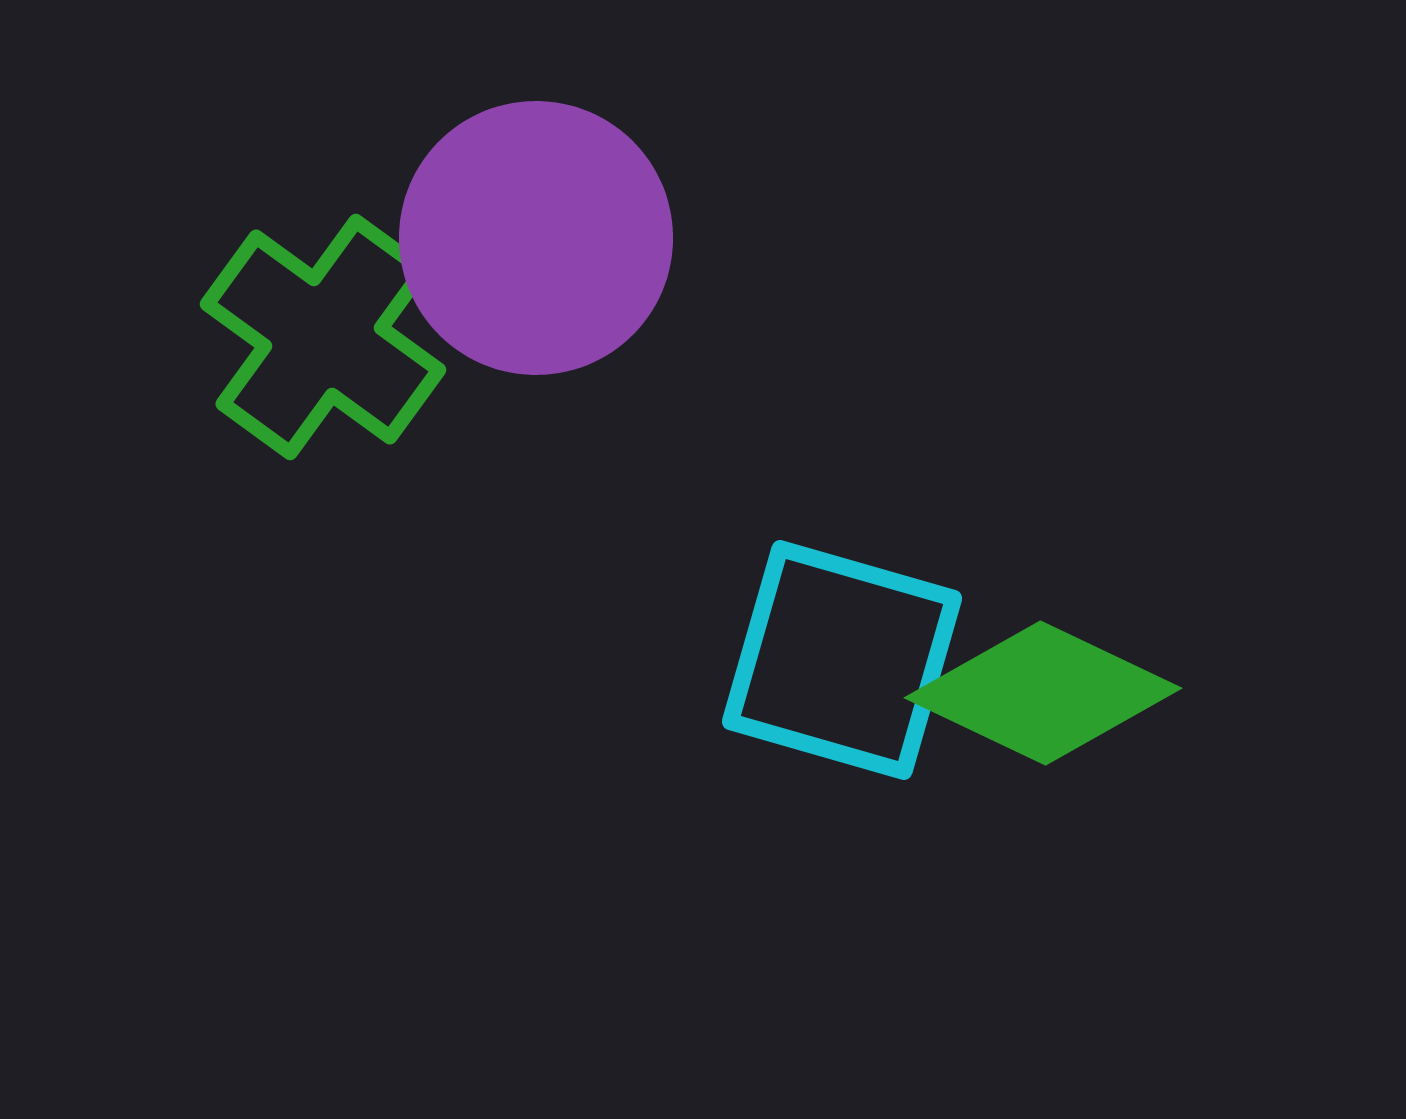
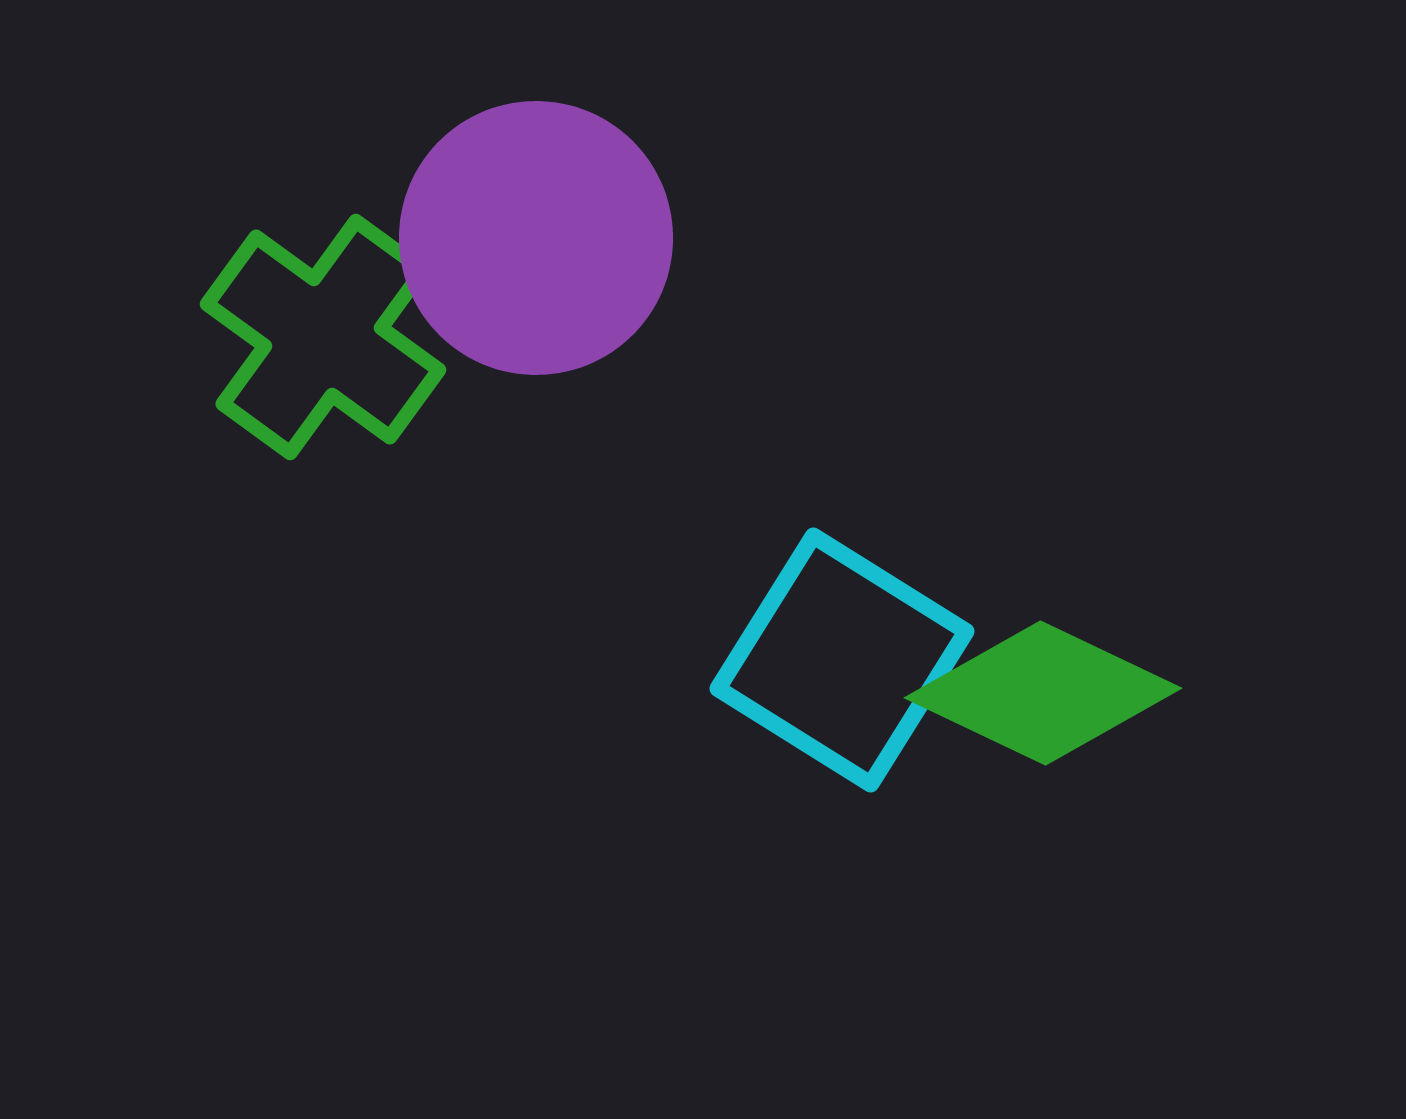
cyan square: rotated 16 degrees clockwise
